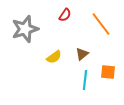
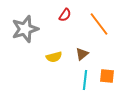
orange line: moved 2 px left
yellow semicircle: rotated 21 degrees clockwise
orange square: moved 1 px left, 4 px down
